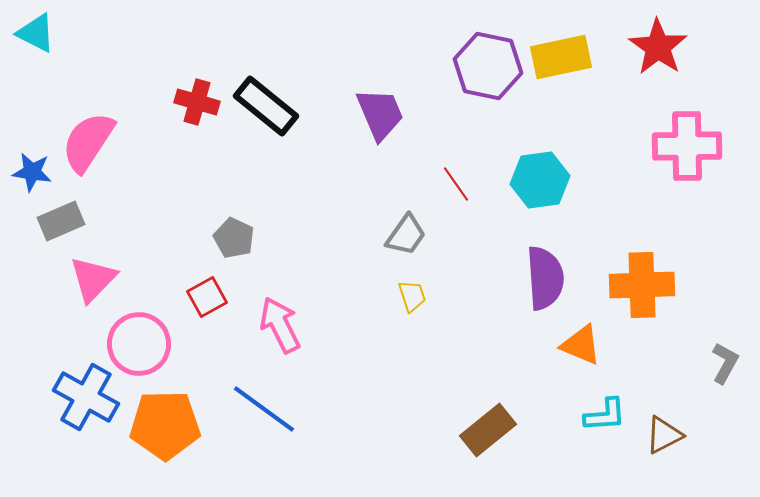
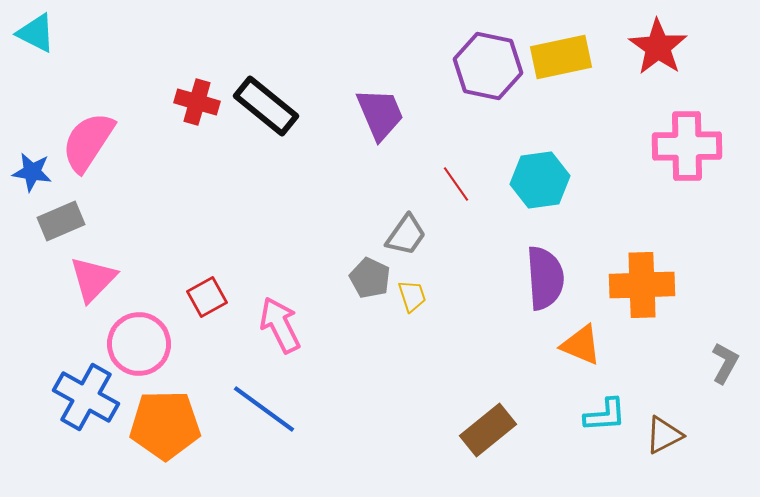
gray pentagon: moved 136 px right, 40 px down
